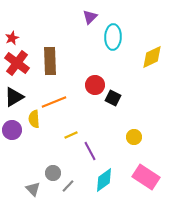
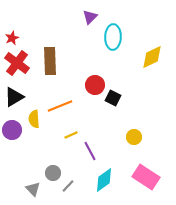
orange line: moved 6 px right, 4 px down
